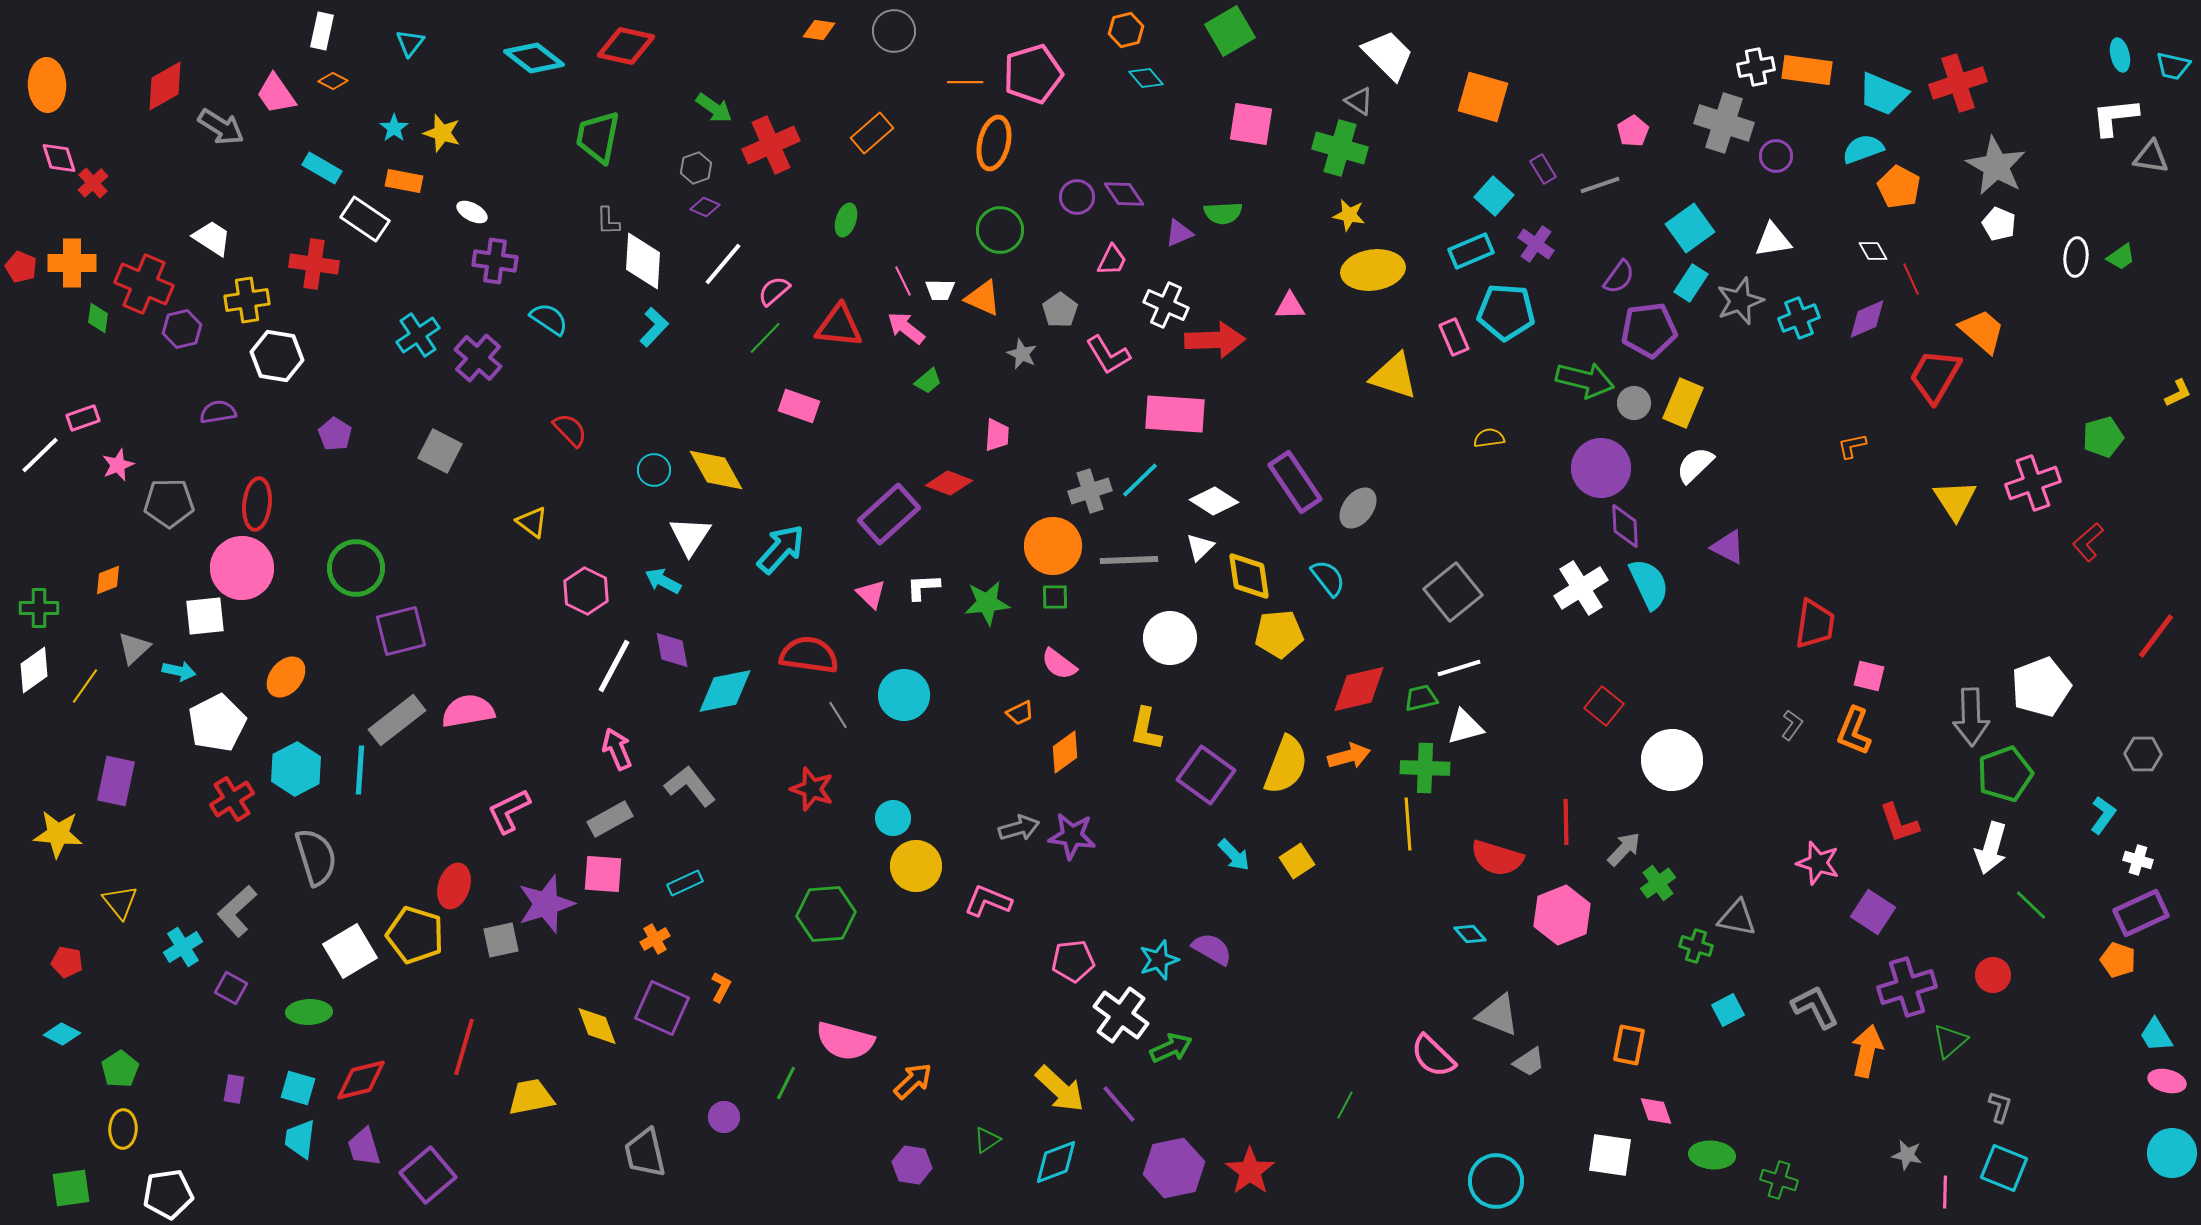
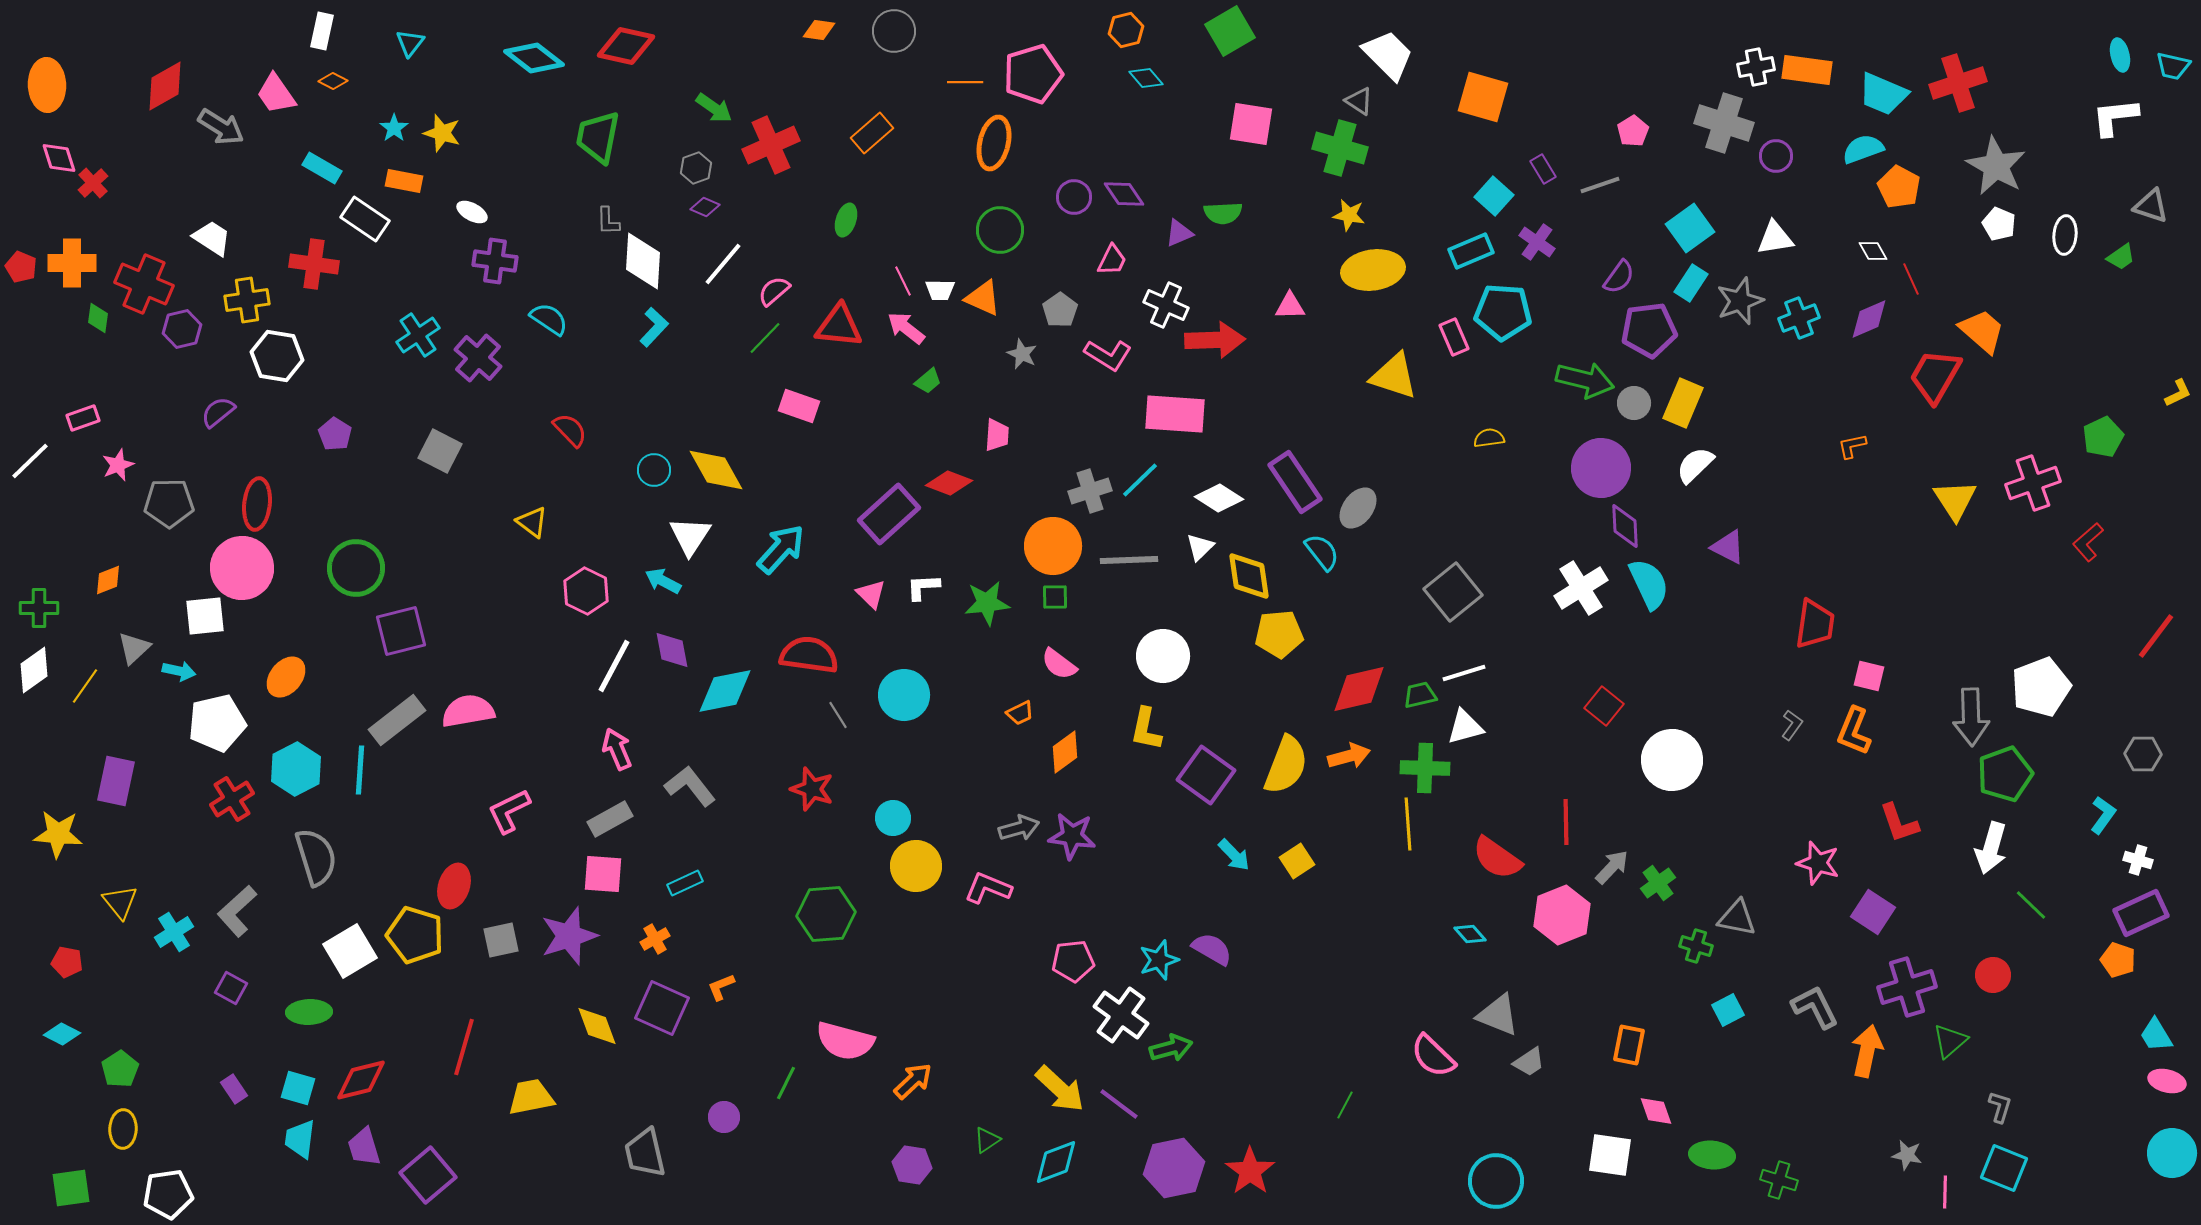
gray triangle at (2151, 157): moved 49 px down; rotated 9 degrees clockwise
purple circle at (1077, 197): moved 3 px left
white triangle at (1773, 240): moved 2 px right, 2 px up
purple cross at (1536, 244): moved 1 px right, 2 px up
white ellipse at (2076, 257): moved 11 px left, 22 px up
cyan pentagon at (1506, 312): moved 3 px left
purple diamond at (1867, 319): moved 2 px right
pink L-shape at (1108, 355): rotated 27 degrees counterclockwise
purple semicircle at (218, 412): rotated 30 degrees counterclockwise
green pentagon at (2103, 437): rotated 9 degrees counterclockwise
white line at (40, 455): moved 10 px left, 6 px down
white diamond at (1214, 501): moved 5 px right, 3 px up
cyan semicircle at (1328, 578): moved 6 px left, 26 px up
white circle at (1170, 638): moved 7 px left, 18 px down
white line at (1459, 668): moved 5 px right, 5 px down
green trapezoid at (1421, 698): moved 1 px left, 3 px up
white pentagon at (217, 723): rotated 14 degrees clockwise
gray arrow at (1624, 849): moved 12 px left, 18 px down
red semicircle at (1497, 858): rotated 18 degrees clockwise
pink L-shape at (988, 901): moved 13 px up
purple star at (546, 904): moved 23 px right, 32 px down
cyan cross at (183, 947): moved 9 px left, 15 px up
orange L-shape at (721, 987): rotated 140 degrees counterclockwise
green arrow at (1171, 1048): rotated 9 degrees clockwise
purple rectangle at (234, 1089): rotated 44 degrees counterclockwise
purple line at (1119, 1104): rotated 12 degrees counterclockwise
